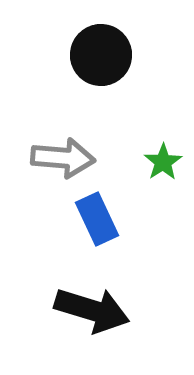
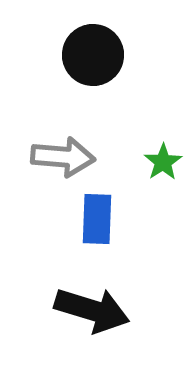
black circle: moved 8 px left
gray arrow: moved 1 px up
blue rectangle: rotated 27 degrees clockwise
